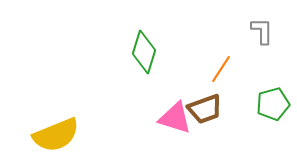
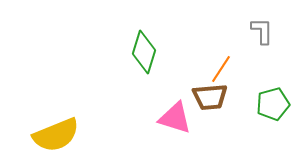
brown trapezoid: moved 5 px right, 12 px up; rotated 15 degrees clockwise
